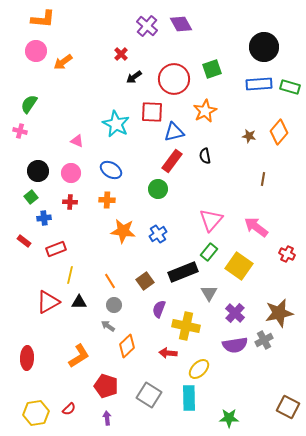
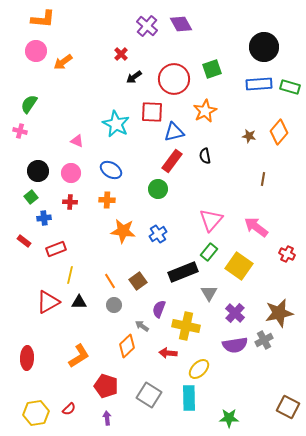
brown square at (145, 281): moved 7 px left
gray arrow at (108, 326): moved 34 px right
